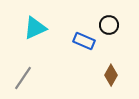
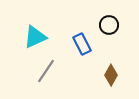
cyan triangle: moved 9 px down
blue rectangle: moved 2 px left, 3 px down; rotated 40 degrees clockwise
gray line: moved 23 px right, 7 px up
